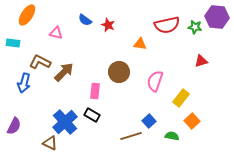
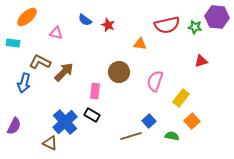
orange ellipse: moved 2 px down; rotated 15 degrees clockwise
